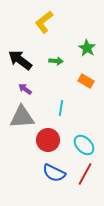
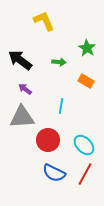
yellow L-shape: moved 1 px up; rotated 105 degrees clockwise
green arrow: moved 3 px right, 1 px down
cyan line: moved 2 px up
